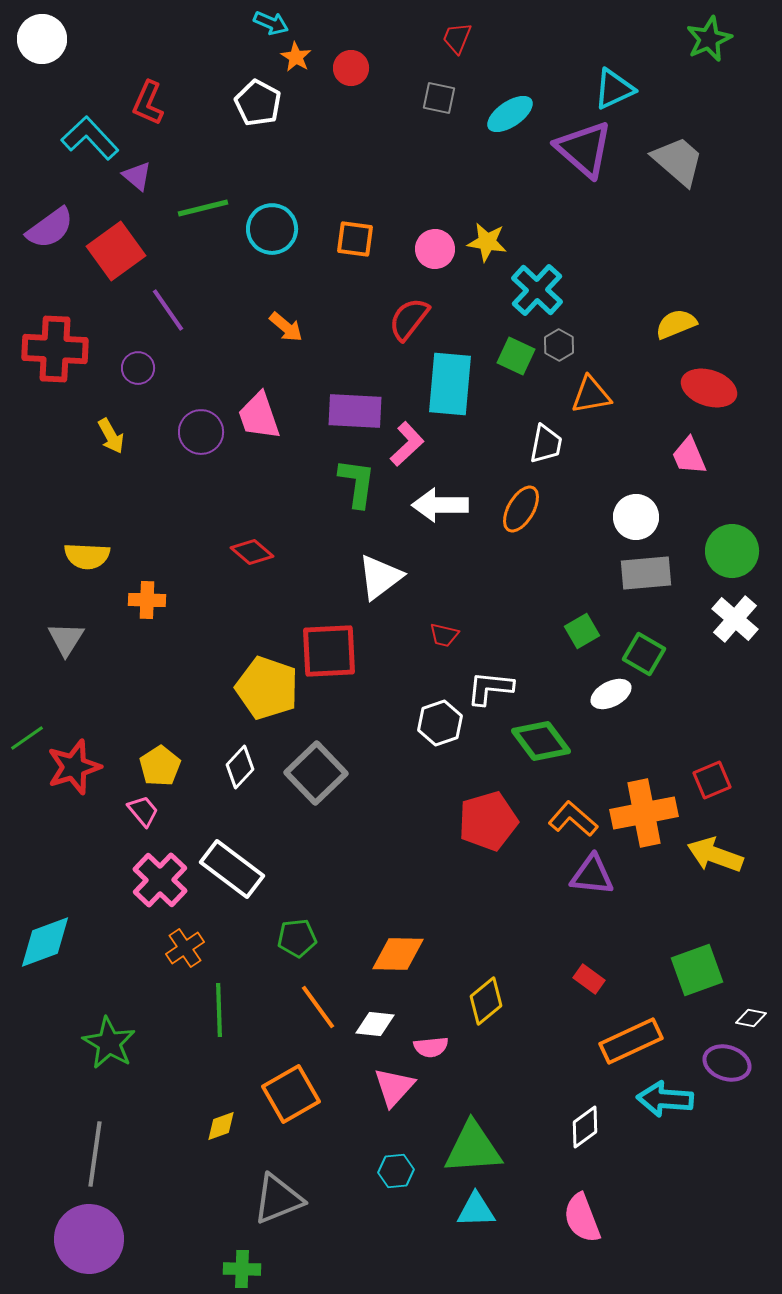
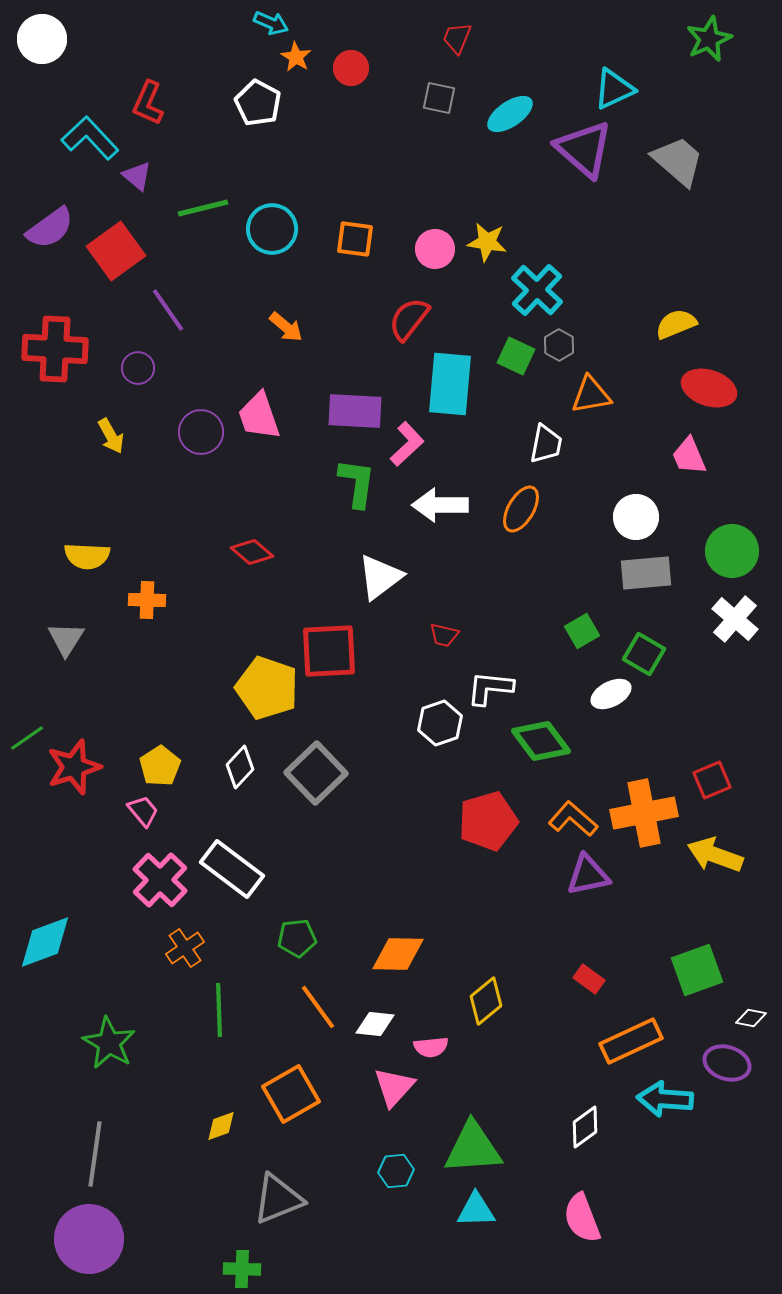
purple triangle at (592, 875): moved 4 px left; rotated 18 degrees counterclockwise
